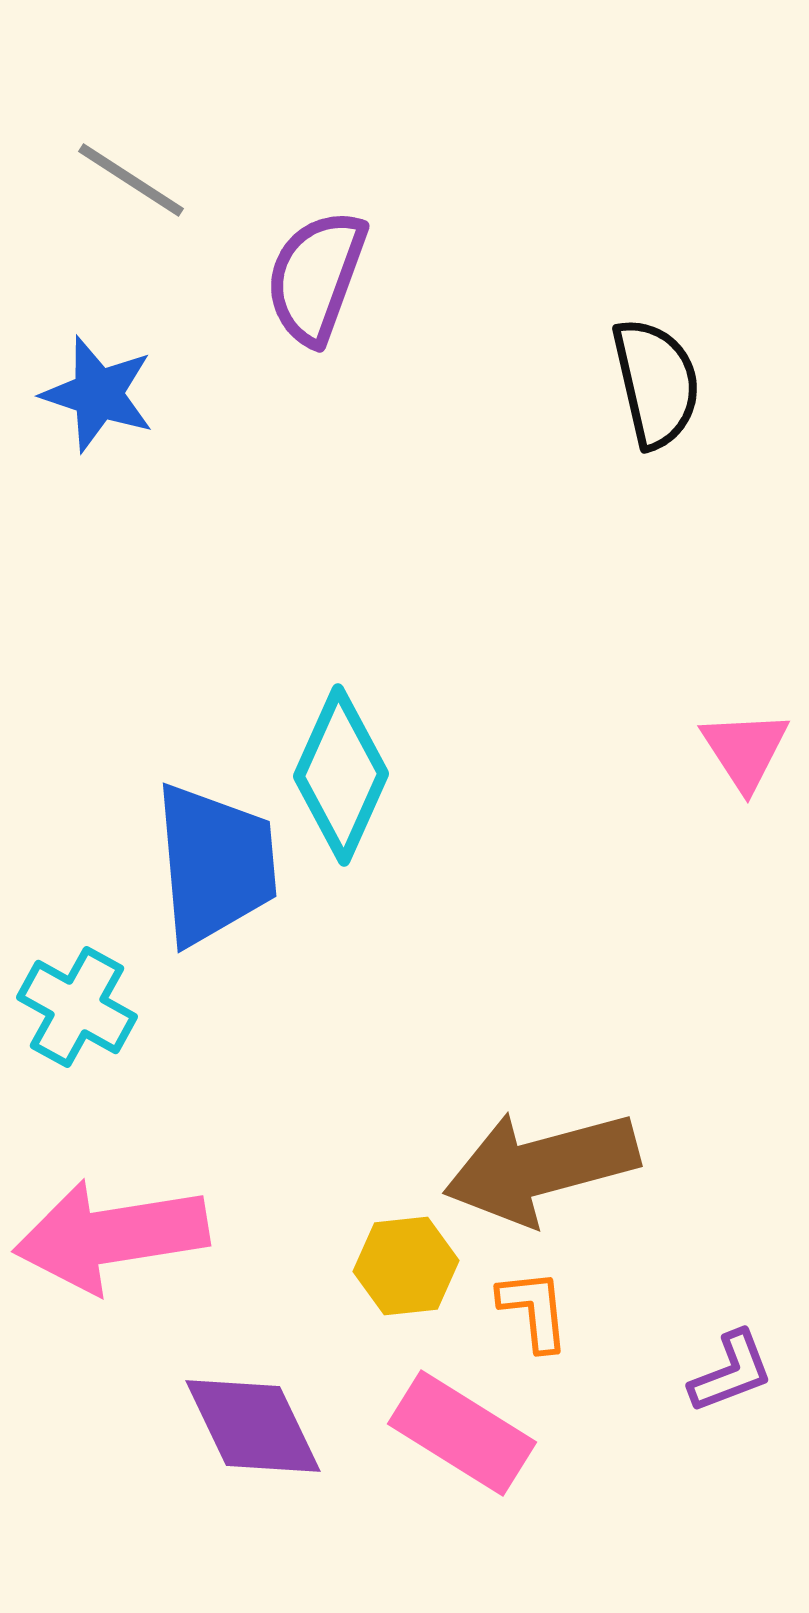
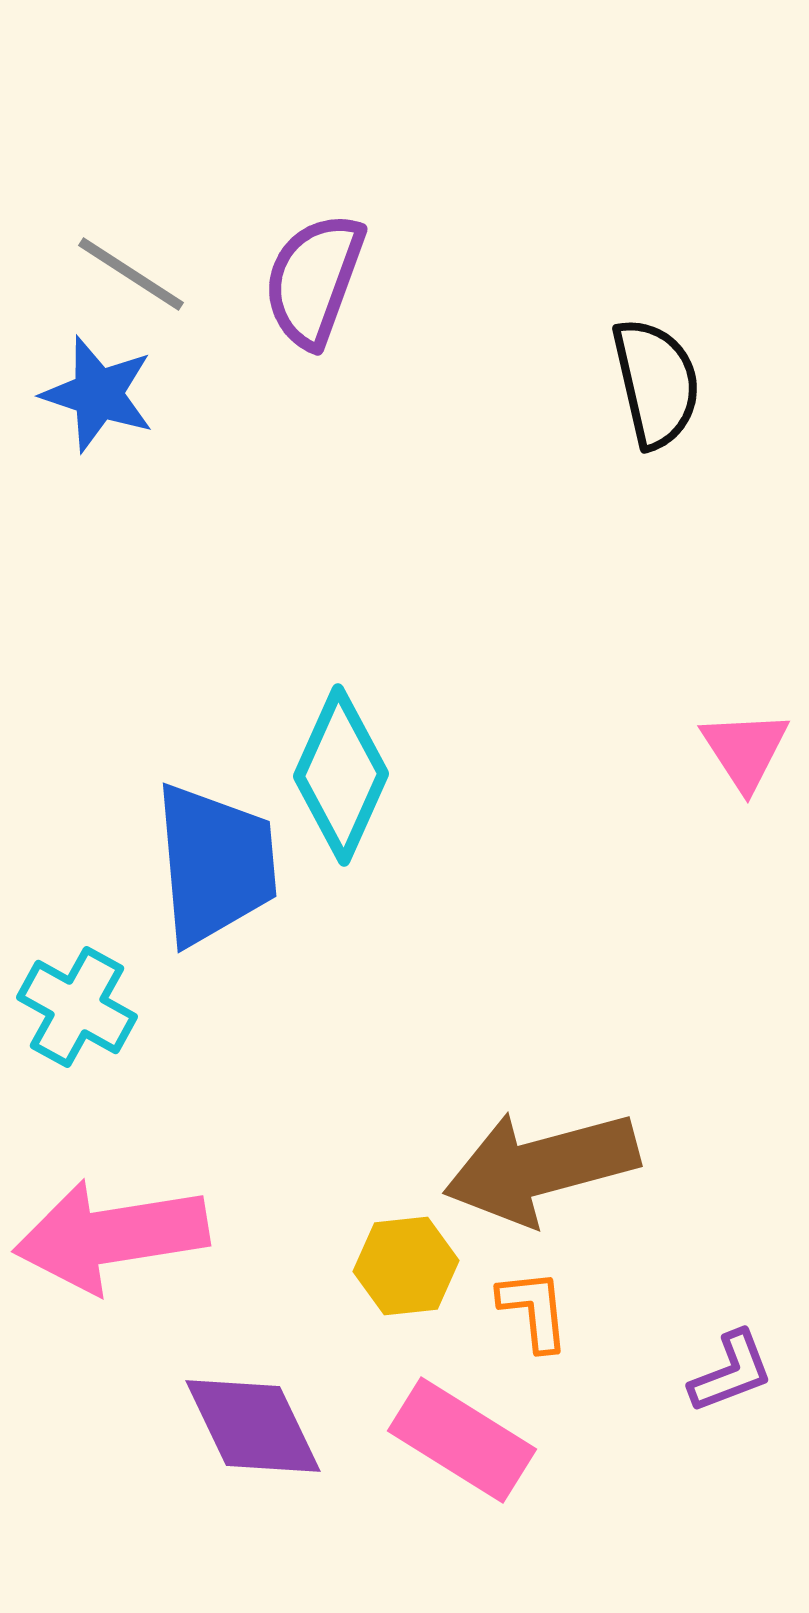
gray line: moved 94 px down
purple semicircle: moved 2 px left, 3 px down
pink rectangle: moved 7 px down
